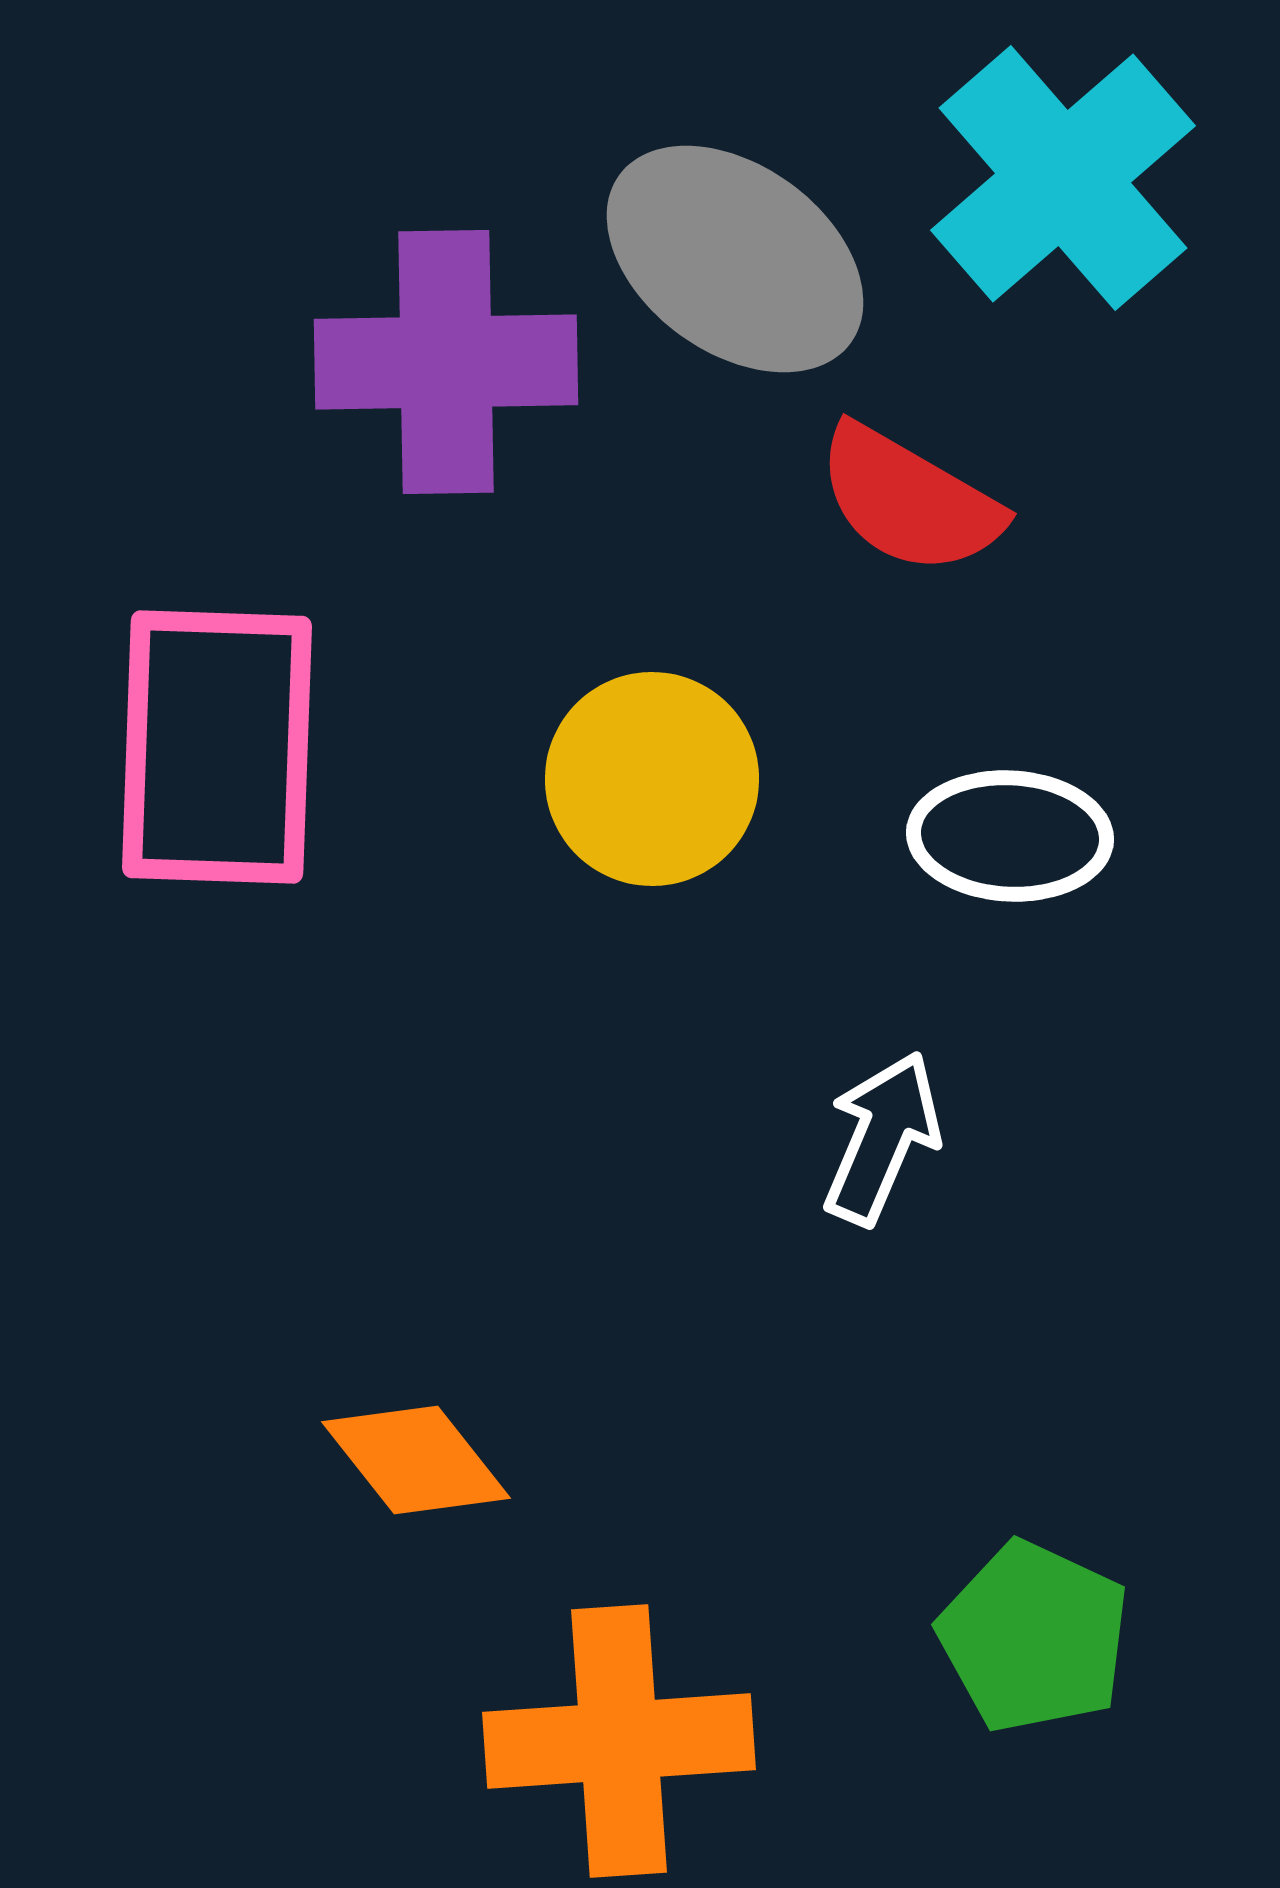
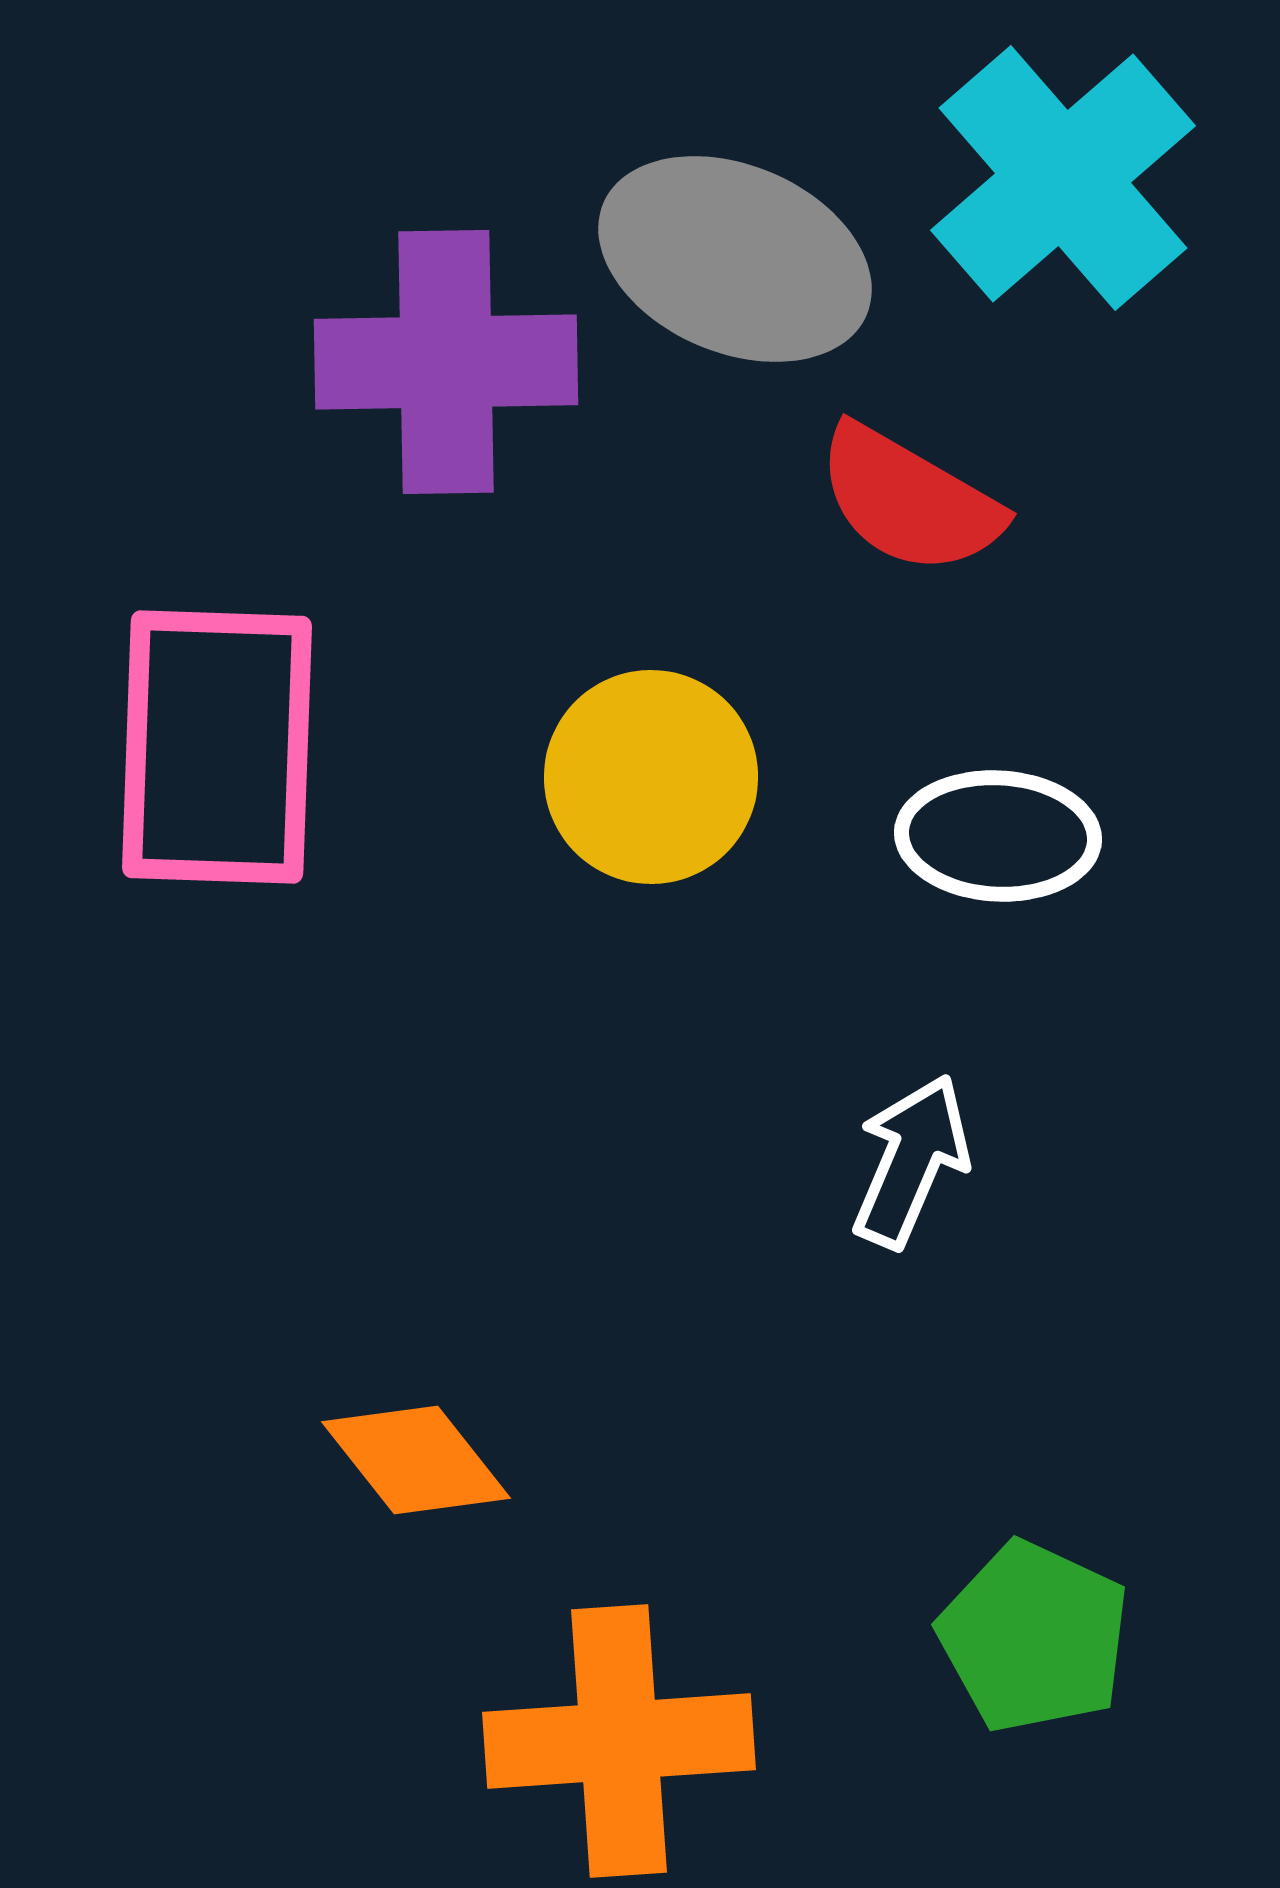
gray ellipse: rotated 13 degrees counterclockwise
yellow circle: moved 1 px left, 2 px up
white ellipse: moved 12 px left
white arrow: moved 29 px right, 23 px down
